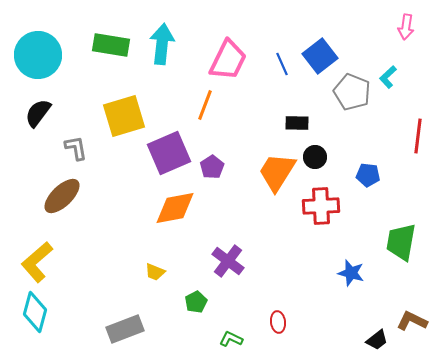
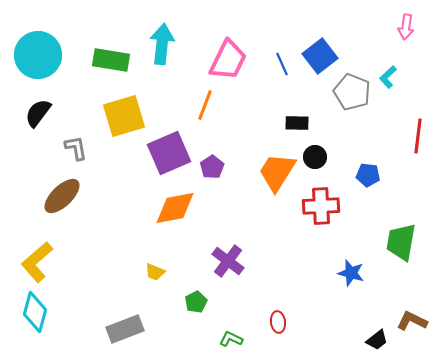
green rectangle: moved 15 px down
